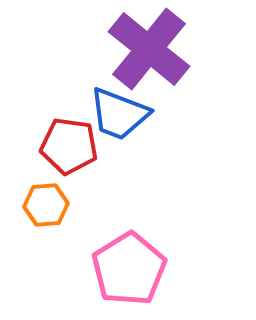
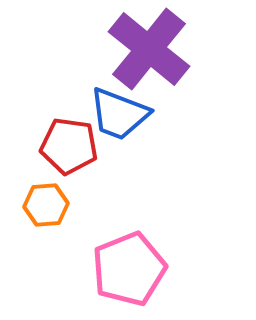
pink pentagon: rotated 10 degrees clockwise
